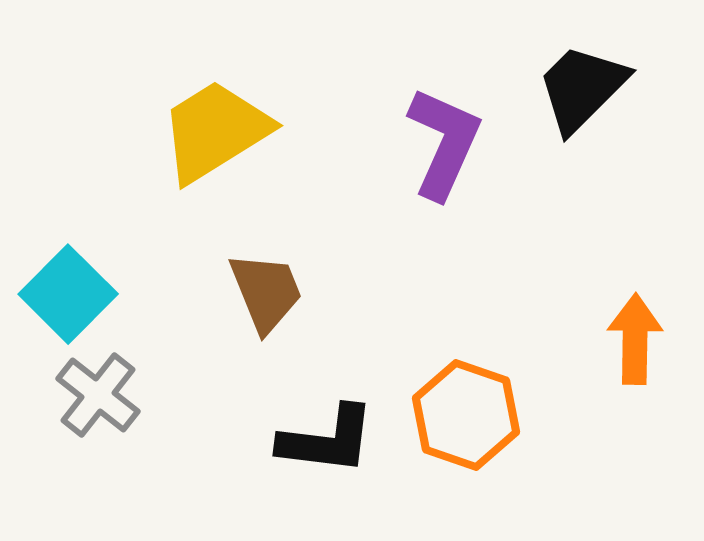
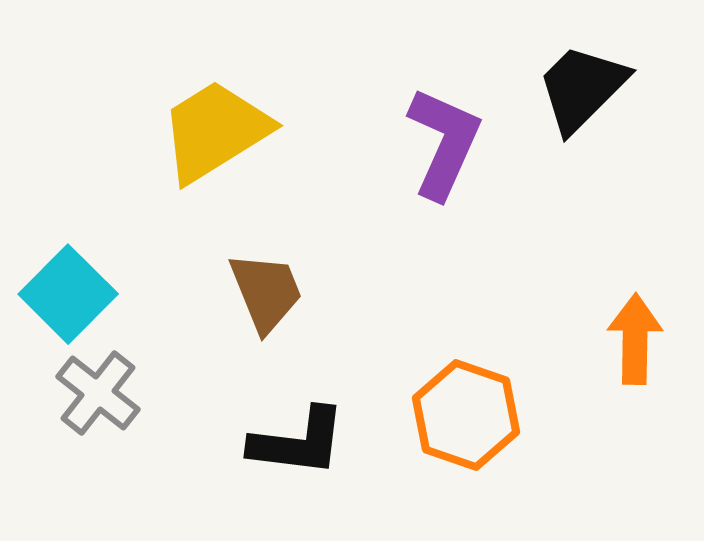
gray cross: moved 2 px up
black L-shape: moved 29 px left, 2 px down
